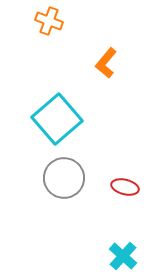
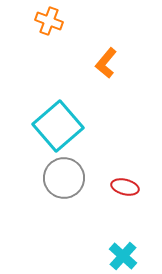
cyan square: moved 1 px right, 7 px down
